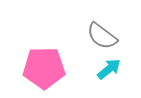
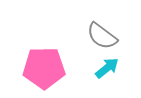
cyan arrow: moved 2 px left, 1 px up
